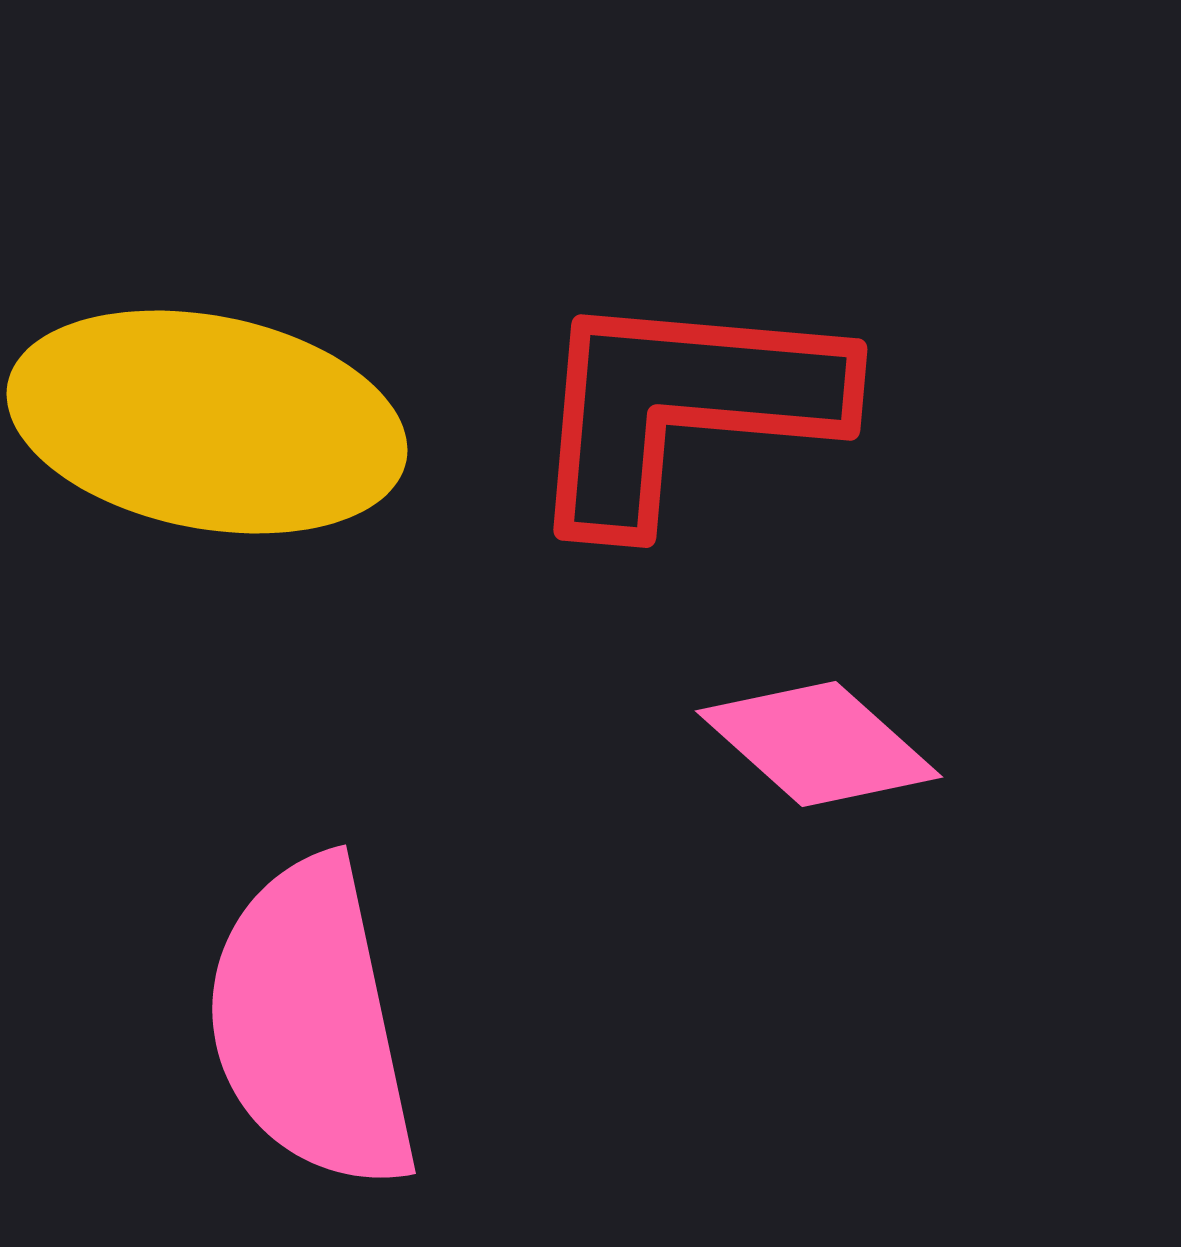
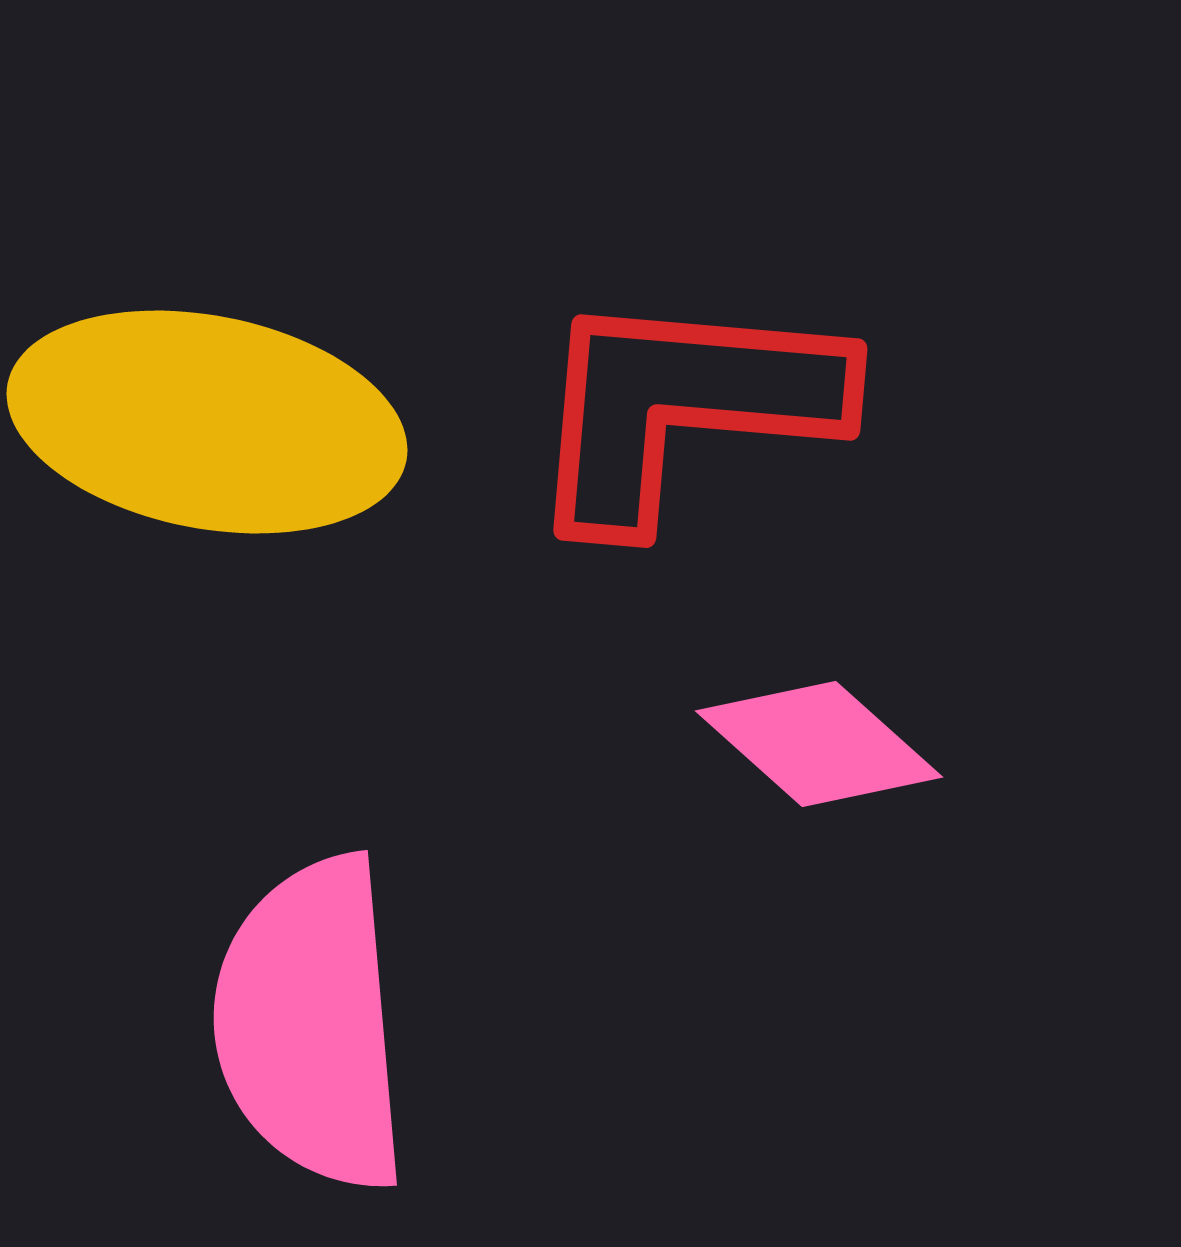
pink semicircle: rotated 7 degrees clockwise
